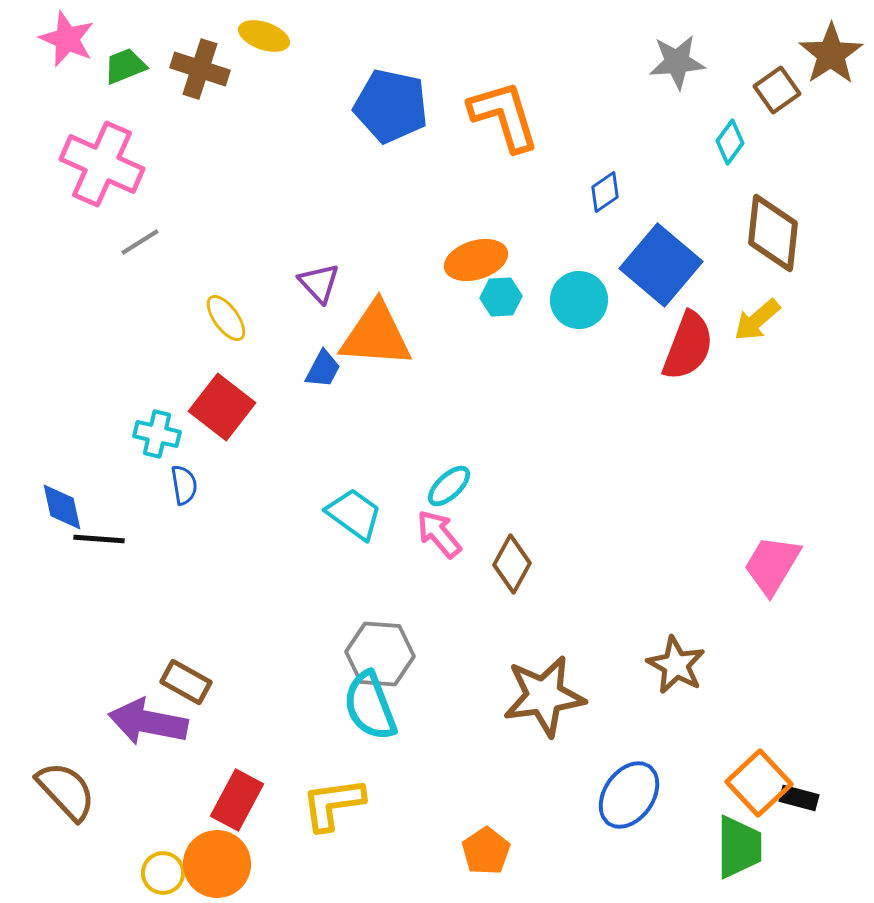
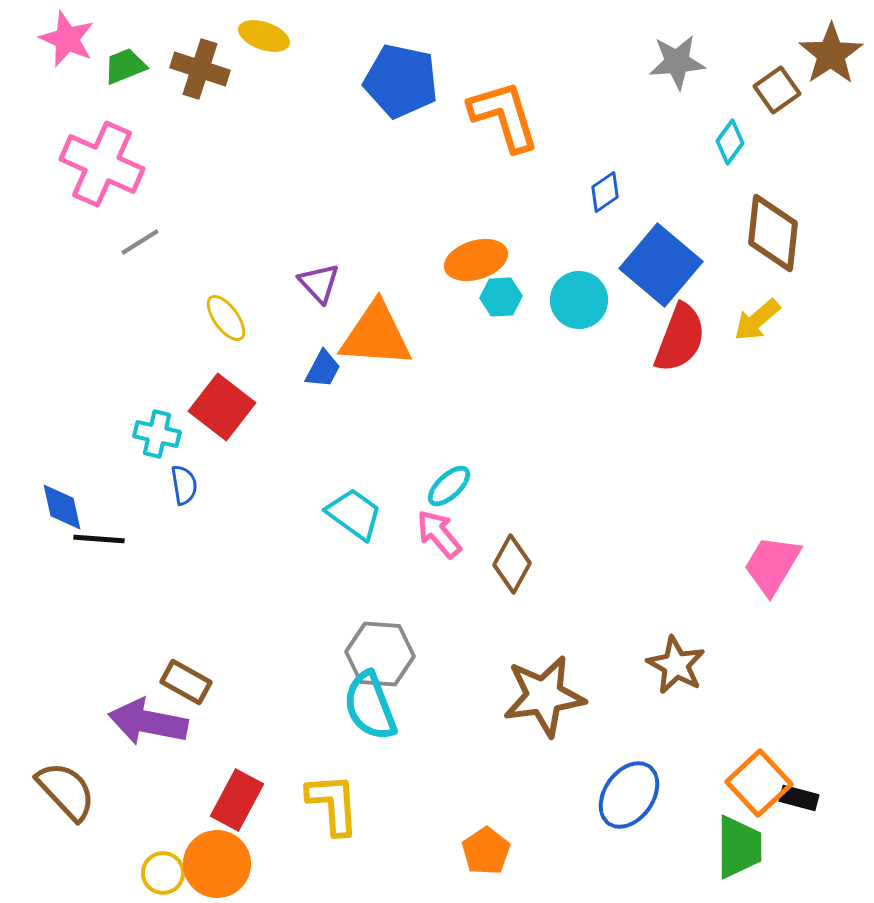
blue pentagon at (391, 106): moved 10 px right, 25 px up
red semicircle at (688, 346): moved 8 px left, 8 px up
yellow L-shape at (333, 804): rotated 94 degrees clockwise
